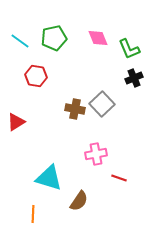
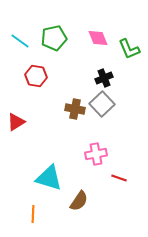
black cross: moved 30 px left
